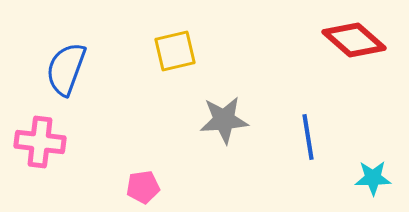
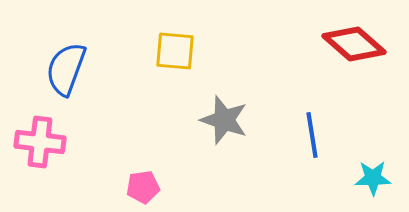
red diamond: moved 4 px down
yellow square: rotated 18 degrees clockwise
gray star: rotated 24 degrees clockwise
blue line: moved 4 px right, 2 px up
